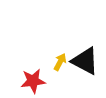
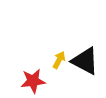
yellow arrow: moved 1 px left, 2 px up
